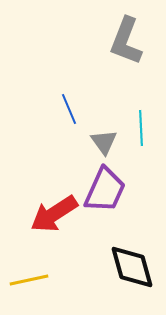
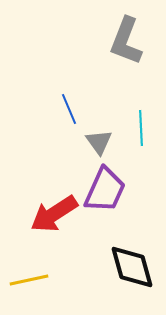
gray triangle: moved 5 px left
